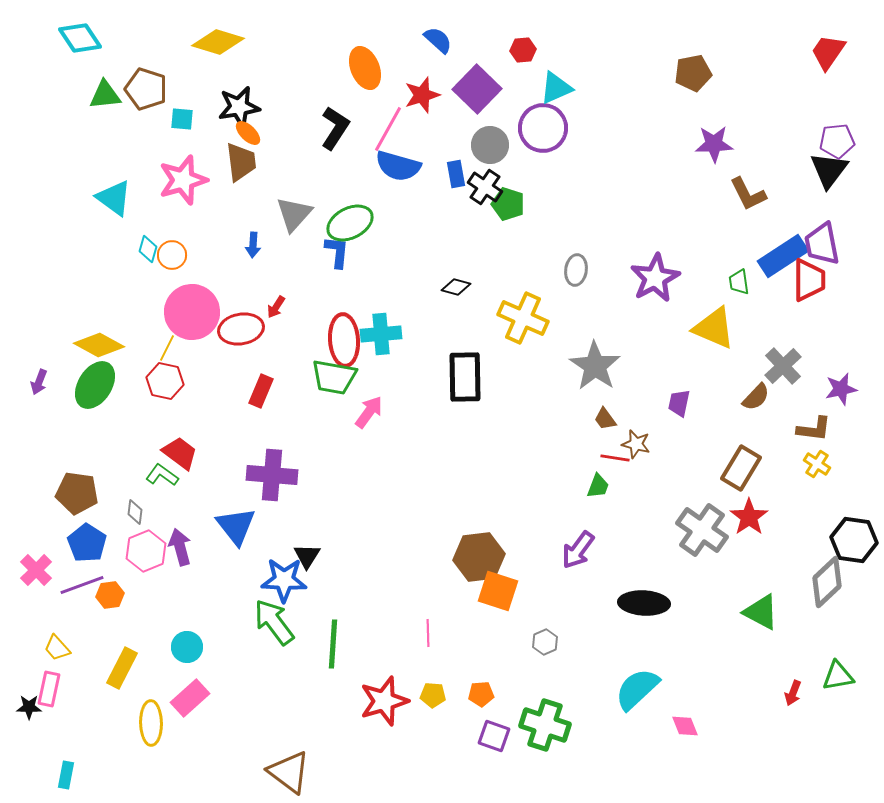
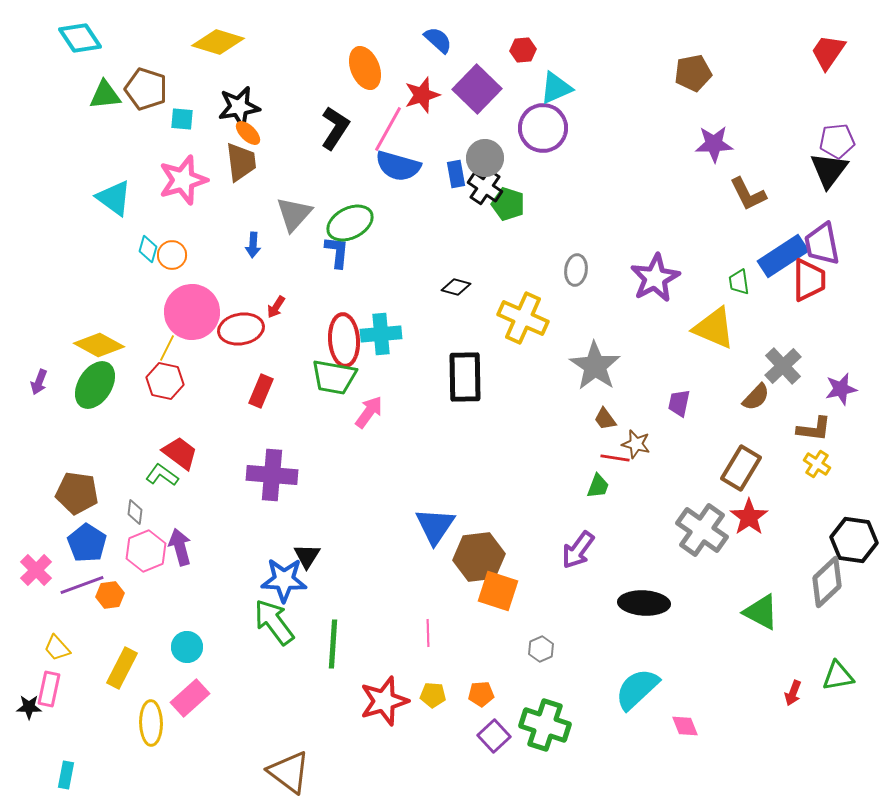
gray circle at (490, 145): moved 5 px left, 13 px down
blue triangle at (236, 526): moved 199 px right; rotated 12 degrees clockwise
gray hexagon at (545, 642): moved 4 px left, 7 px down
purple square at (494, 736): rotated 28 degrees clockwise
